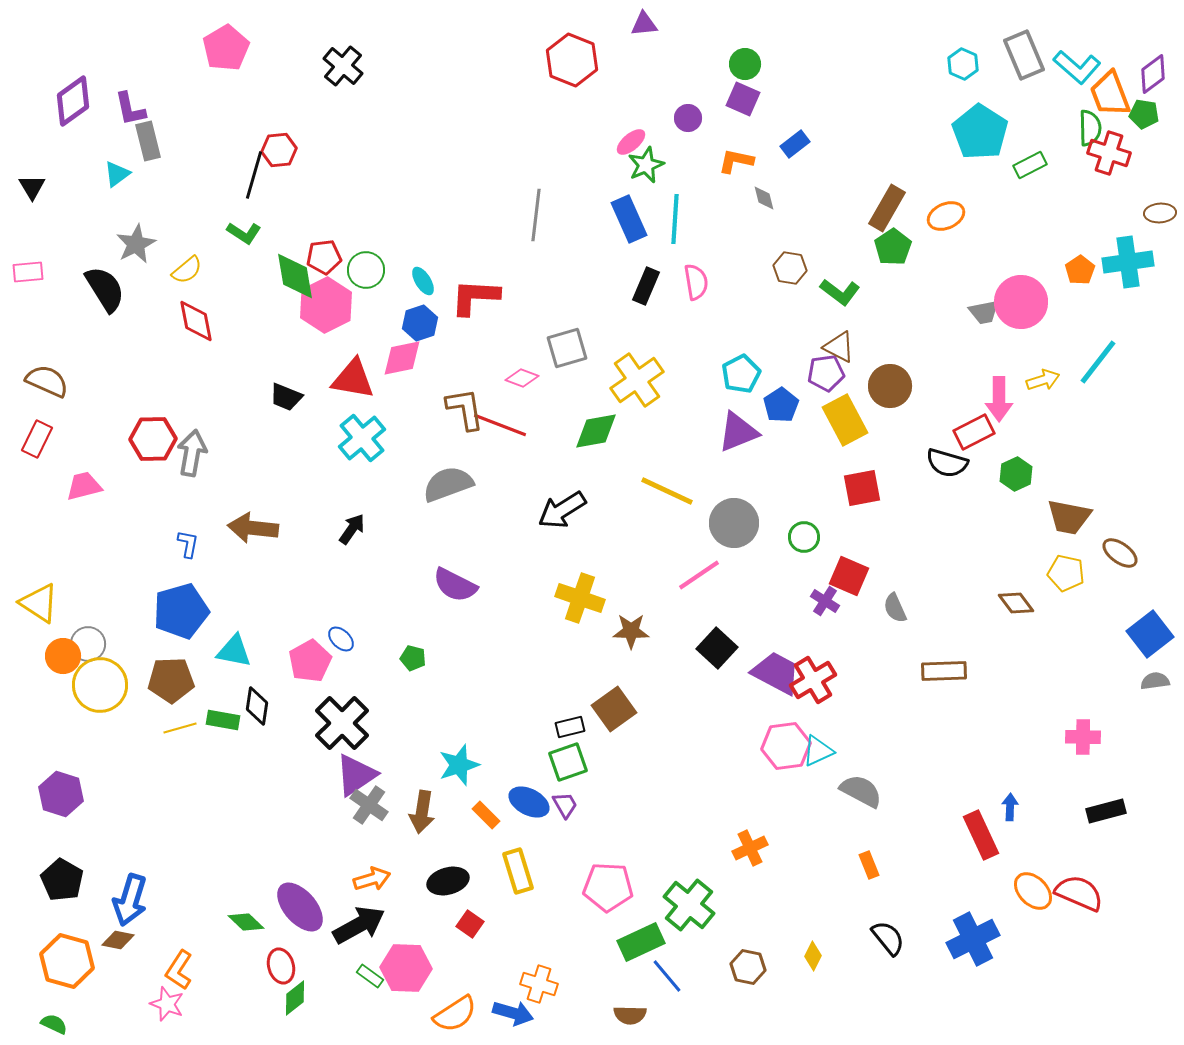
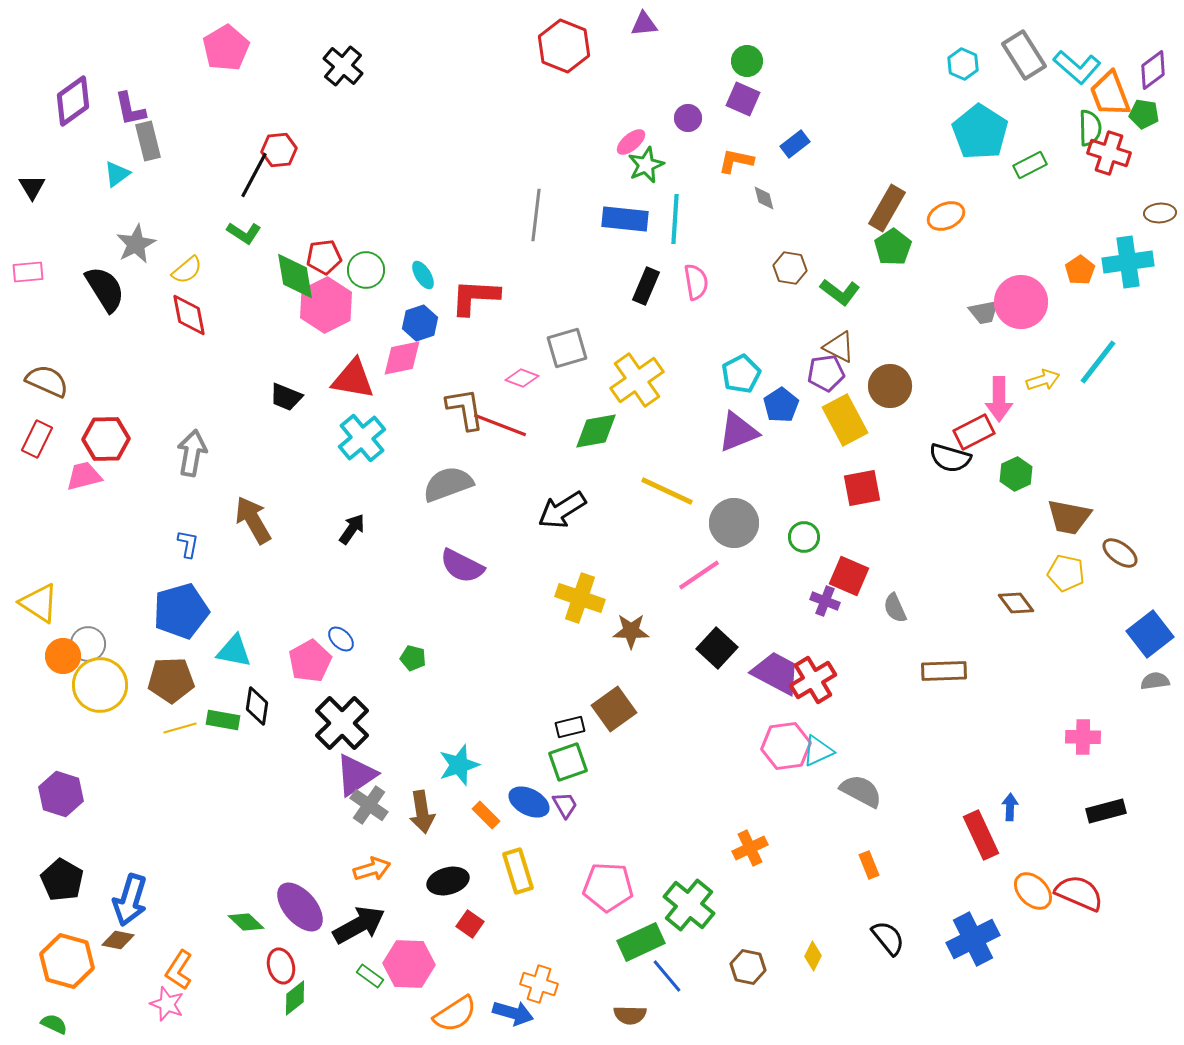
gray rectangle at (1024, 55): rotated 9 degrees counterclockwise
red hexagon at (572, 60): moved 8 px left, 14 px up
green circle at (745, 64): moved 2 px right, 3 px up
purple diamond at (1153, 74): moved 4 px up
black line at (254, 175): rotated 12 degrees clockwise
blue rectangle at (629, 219): moved 4 px left; rotated 60 degrees counterclockwise
cyan ellipse at (423, 281): moved 6 px up
red diamond at (196, 321): moved 7 px left, 6 px up
red hexagon at (153, 439): moved 47 px left
black semicircle at (947, 463): moved 3 px right, 5 px up
pink trapezoid at (84, 486): moved 10 px up
brown arrow at (253, 528): moved 8 px up; rotated 54 degrees clockwise
purple semicircle at (455, 585): moved 7 px right, 19 px up
purple cross at (825, 601): rotated 12 degrees counterclockwise
brown arrow at (422, 812): rotated 18 degrees counterclockwise
orange arrow at (372, 879): moved 10 px up
pink hexagon at (406, 968): moved 3 px right, 4 px up
